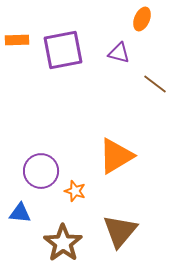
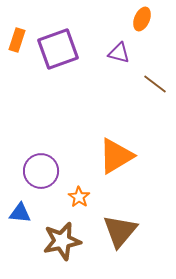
orange rectangle: rotated 70 degrees counterclockwise
purple square: moved 5 px left, 1 px up; rotated 9 degrees counterclockwise
orange star: moved 4 px right, 6 px down; rotated 15 degrees clockwise
brown star: moved 1 px left, 2 px up; rotated 24 degrees clockwise
